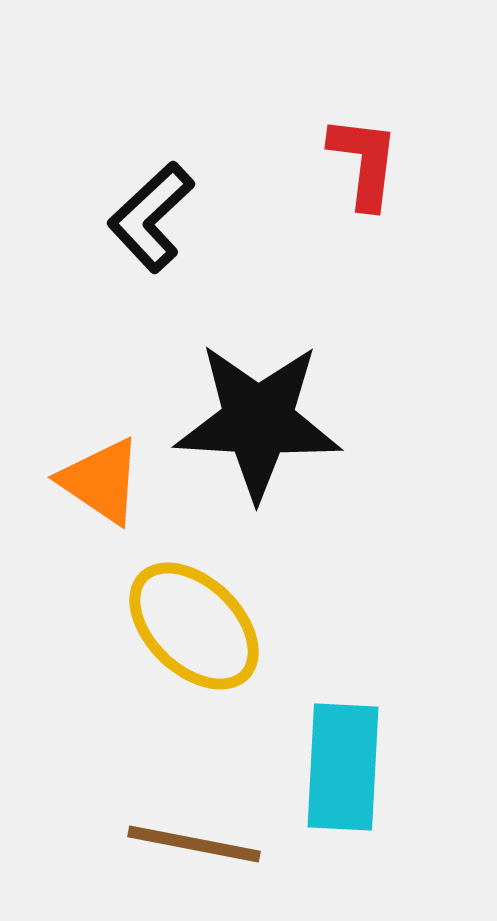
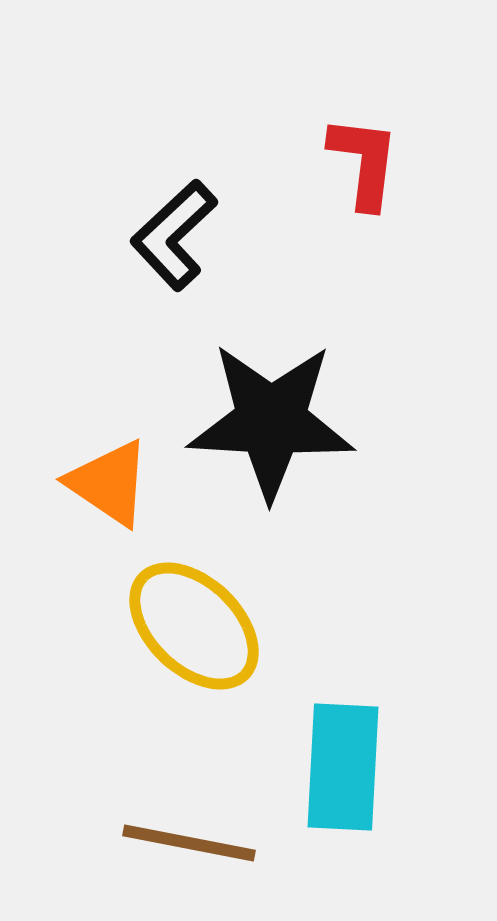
black L-shape: moved 23 px right, 18 px down
black star: moved 13 px right
orange triangle: moved 8 px right, 2 px down
brown line: moved 5 px left, 1 px up
